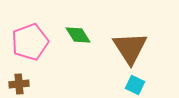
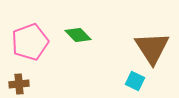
green diamond: rotated 12 degrees counterclockwise
brown triangle: moved 22 px right
cyan square: moved 4 px up
